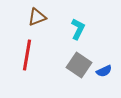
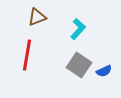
cyan L-shape: rotated 15 degrees clockwise
